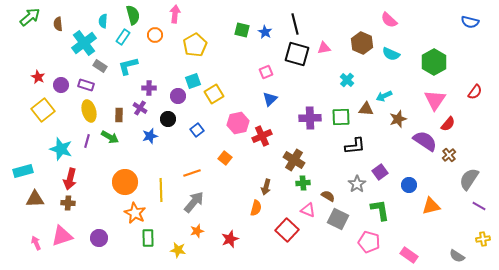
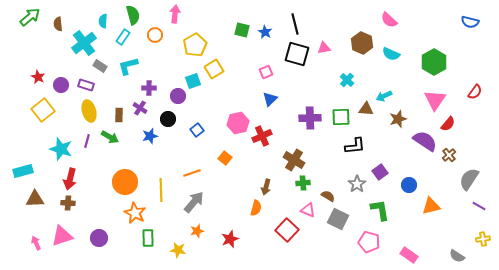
yellow square at (214, 94): moved 25 px up
